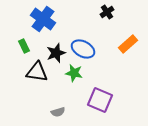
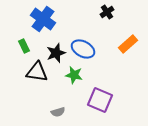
green star: moved 2 px down
